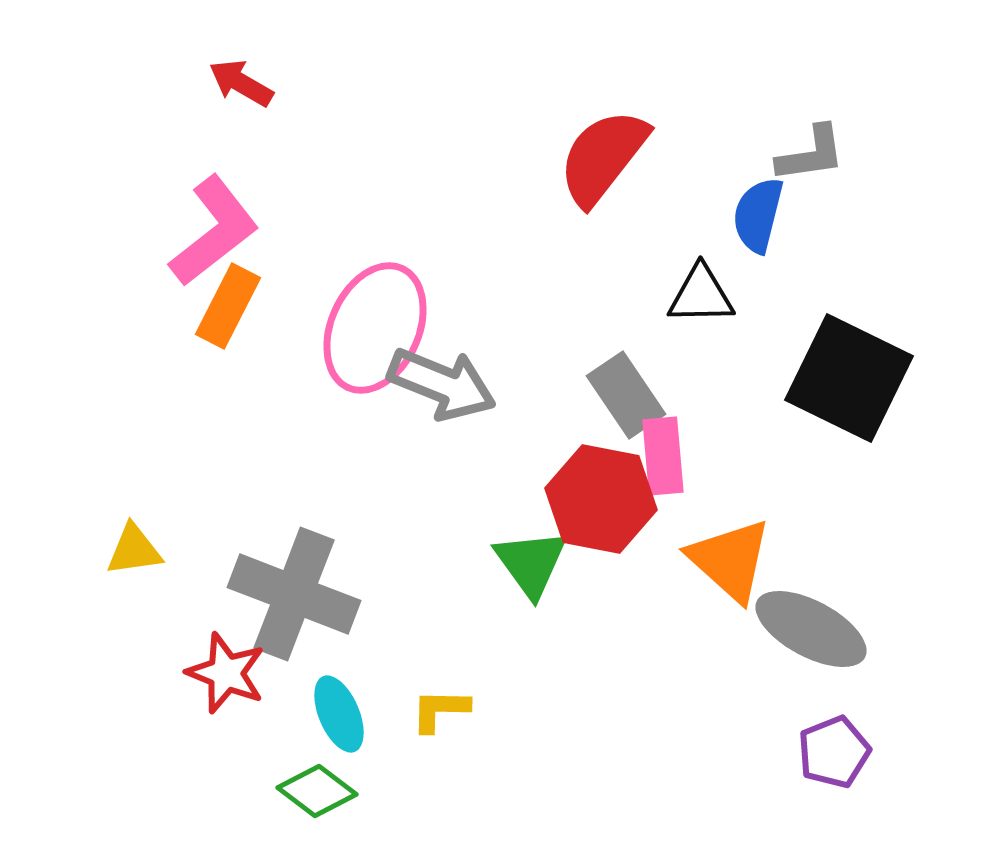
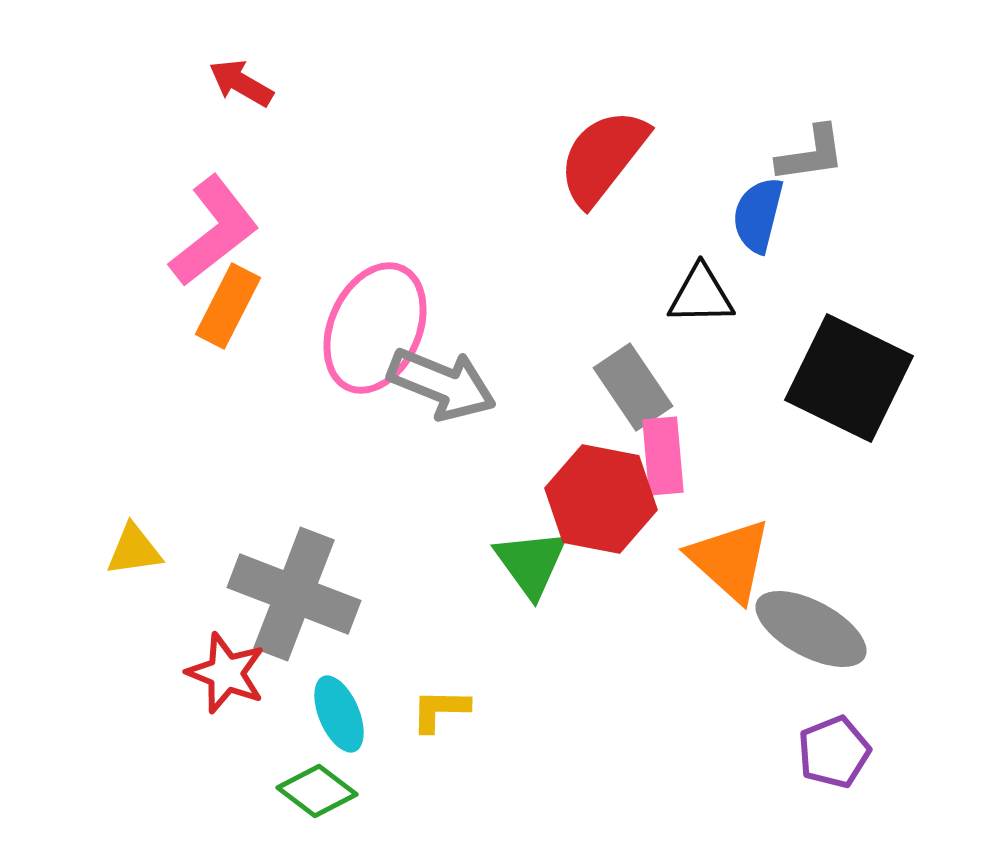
gray rectangle: moved 7 px right, 8 px up
